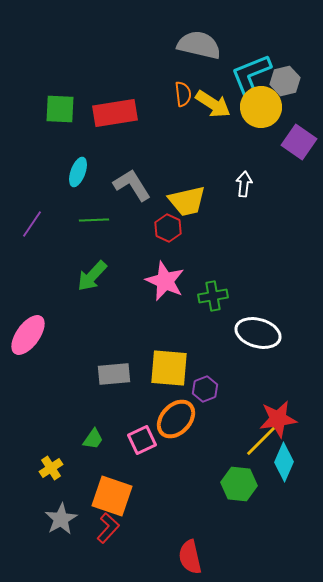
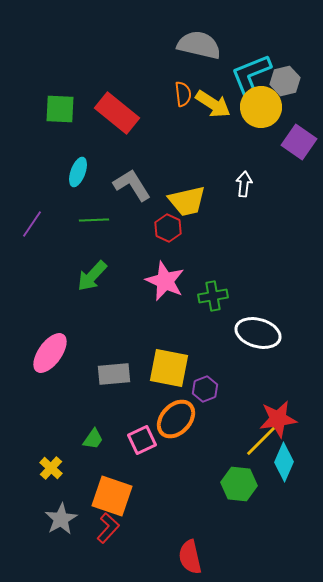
red rectangle: moved 2 px right; rotated 48 degrees clockwise
pink ellipse: moved 22 px right, 18 px down
yellow square: rotated 6 degrees clockwise
yellow cross: rotated 15 degrees counterclockwise
